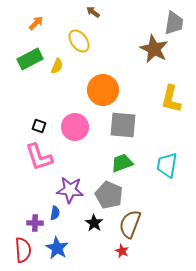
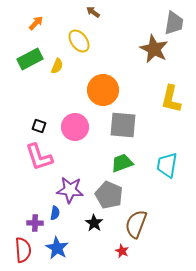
brown semicircle: moved 6 px right
